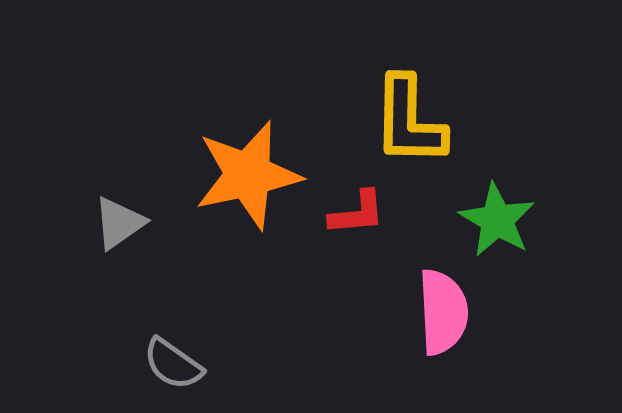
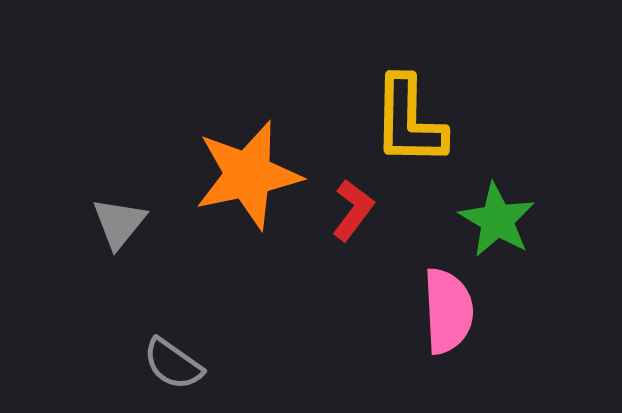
red L-shape: moved 4 px left, 3 px up; rotated 48 degrees counterclockwise
gray triangle: rotated 16 degrees counterclockwise
pink semicircle: moved 5 px right, 1 px up
